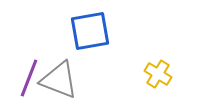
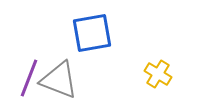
blue square: moved 2 px right, 2 px down
